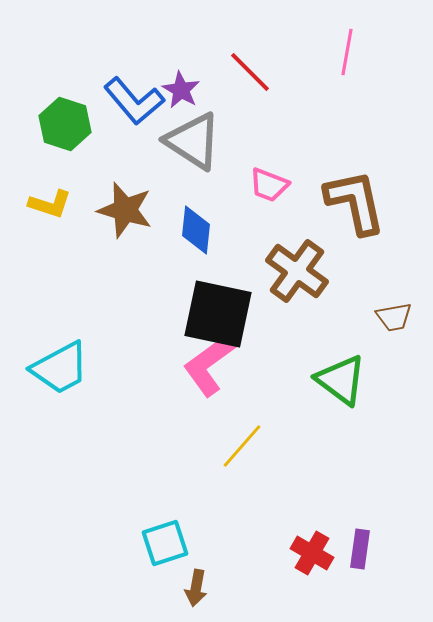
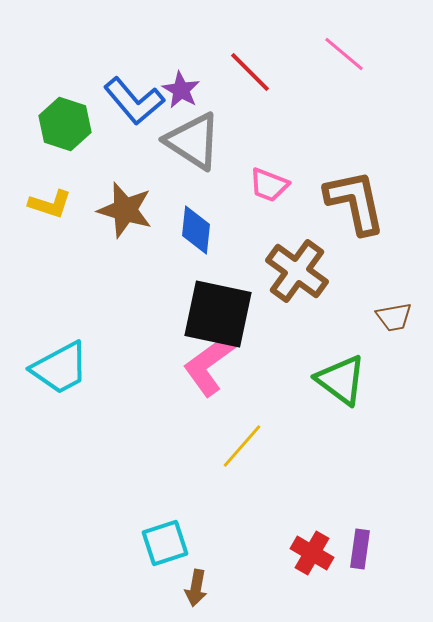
pink line: moved 3 px left, 2 px down; rotated 60 degrees counterclockwise
